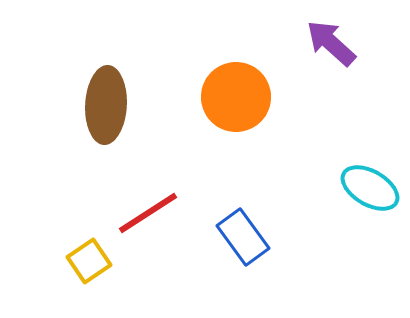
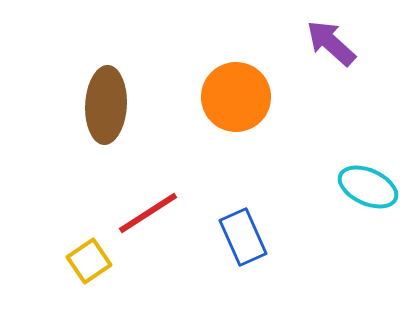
cyan ellipse: moved 2 px left, 1 px up; rotated 6 degrees counterclockwise
blue rectangle: rotated 12 degrees clockwise
